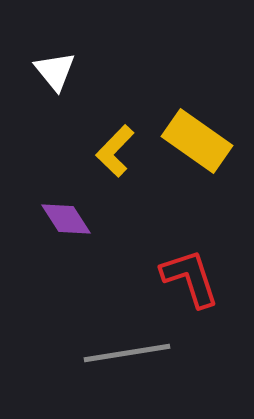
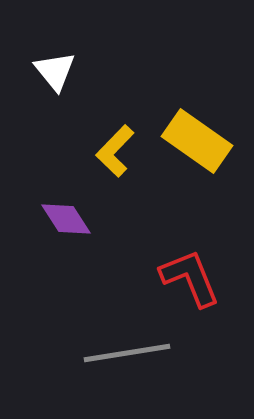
red L-shape: rotated 4 degrees counterclockwise
